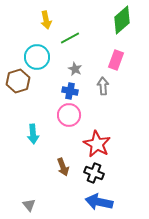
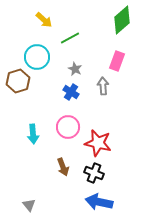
yellow arrow: moved 2 px left; rotated 36 degrees counterclockwise
pink rectangle: moved 1 px right, 1 px down
blue cross: moved 1 px right, 1 px down; rotated 21 degrees clockwise
pink circle: moved 1 px left, 12 px down
red star: moved 1 px right, 1 px up; rotated 16 degrees counterclockwise
